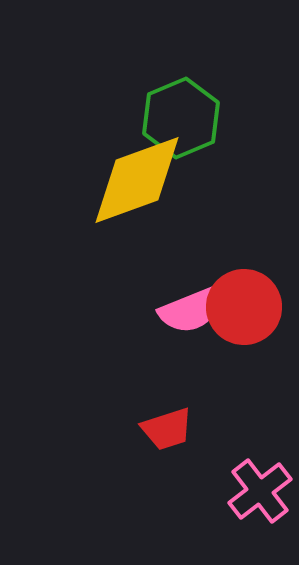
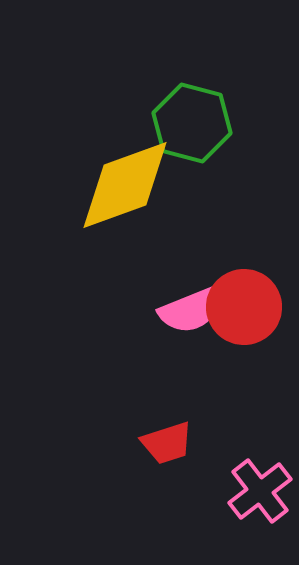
green hexagon: moved 11 px right, 5 px down; rotated 22 degrees counterclockwise
yellow diamond: moved 12 px left, 5 px down
red trapezoid: moved 14 px down
